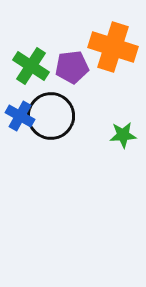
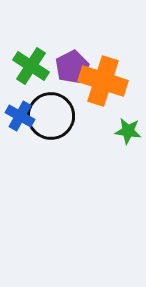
orange cross: moved 10 px left, 34 px down
purple pentagon: rotated 20 degrees counterclockwise
green star: moved 5 px right, 4 px up; rotated 12 degrees clockwise
